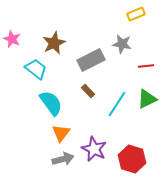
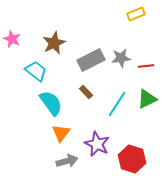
gray star: moved 1 px left, 14 px down; rotated 18 degrees counterclockwise
cyan trapezoid: moved 2 px down
brown rectangle: moved 2 px left, 1 px down
purple star: moved 3 px right, 5 px up
gray arrow: moved 4 px right, 2 px down
